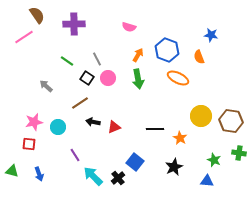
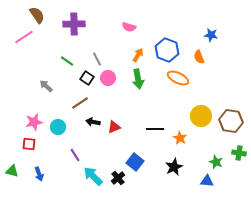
green star: moved 2 px right, 2 px down
